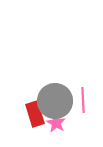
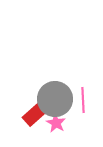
gray circle: moved 2 px up
red rectangle: rotated 65 degrees clockwise
